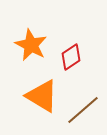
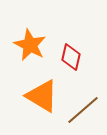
orange star: moved 1 px left
red diamond: rotated 44 degrees counterclockwise
